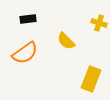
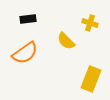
yellow cross: moved 9 px left
